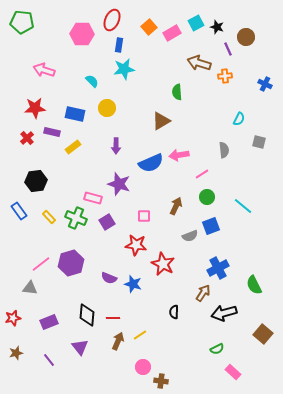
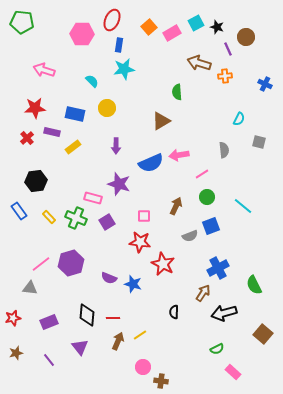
red star at (136, 245): moved 4 px right, 3 px up
